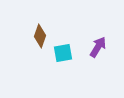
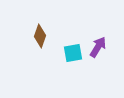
cyan square: moved 10 px right
